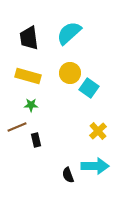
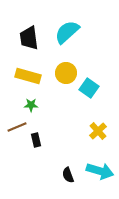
cyan semicircle: moved 2 px left, 1 px up
yellow circle: moved 4 px left
cyan arrow: moved 5 px right, 5 px down; rotated 16 degrees clockwise
